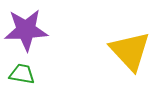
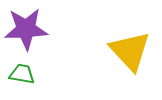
purple star: moved 1 px up
